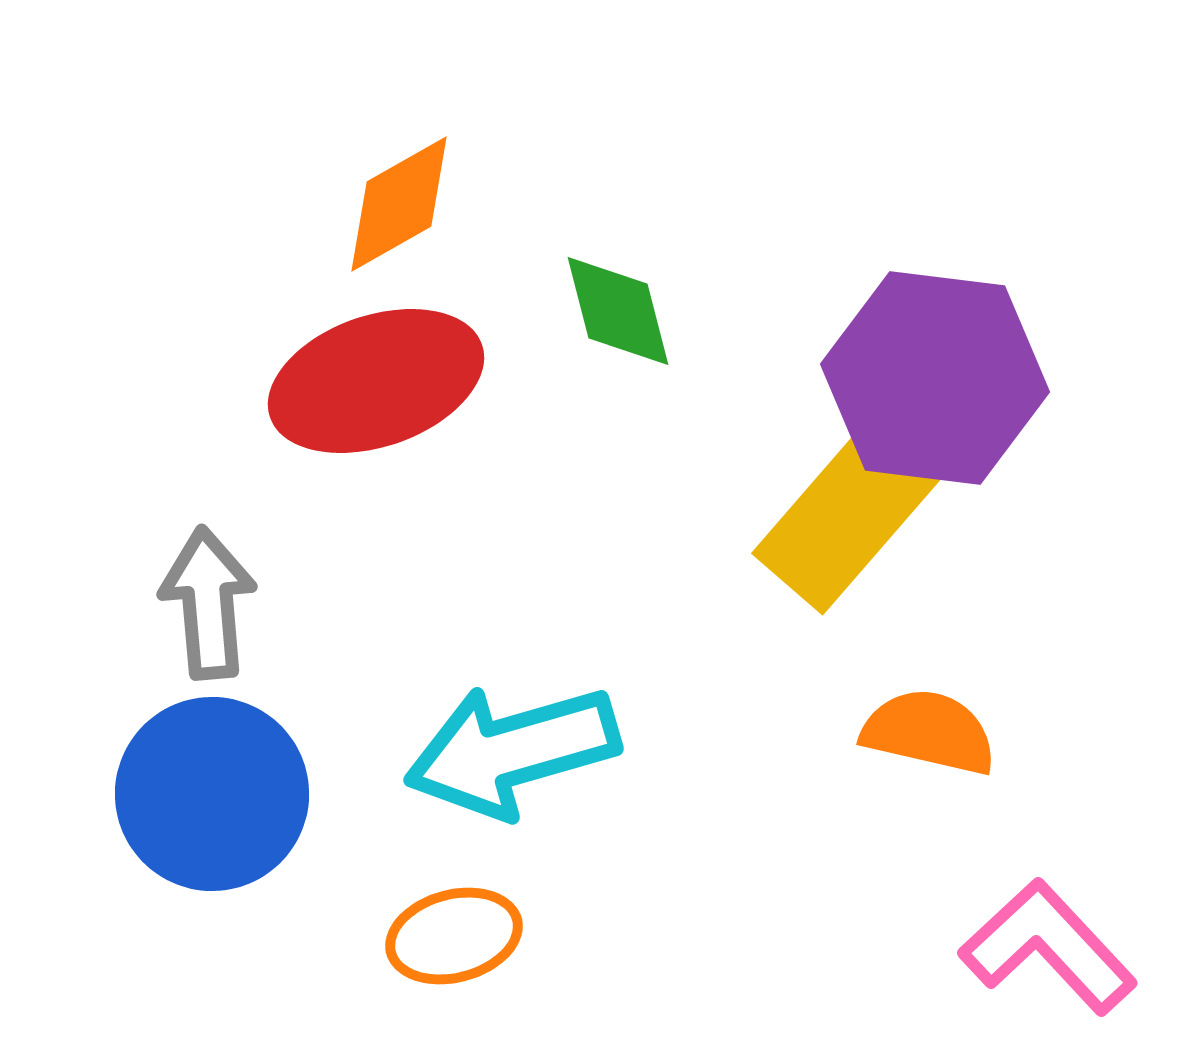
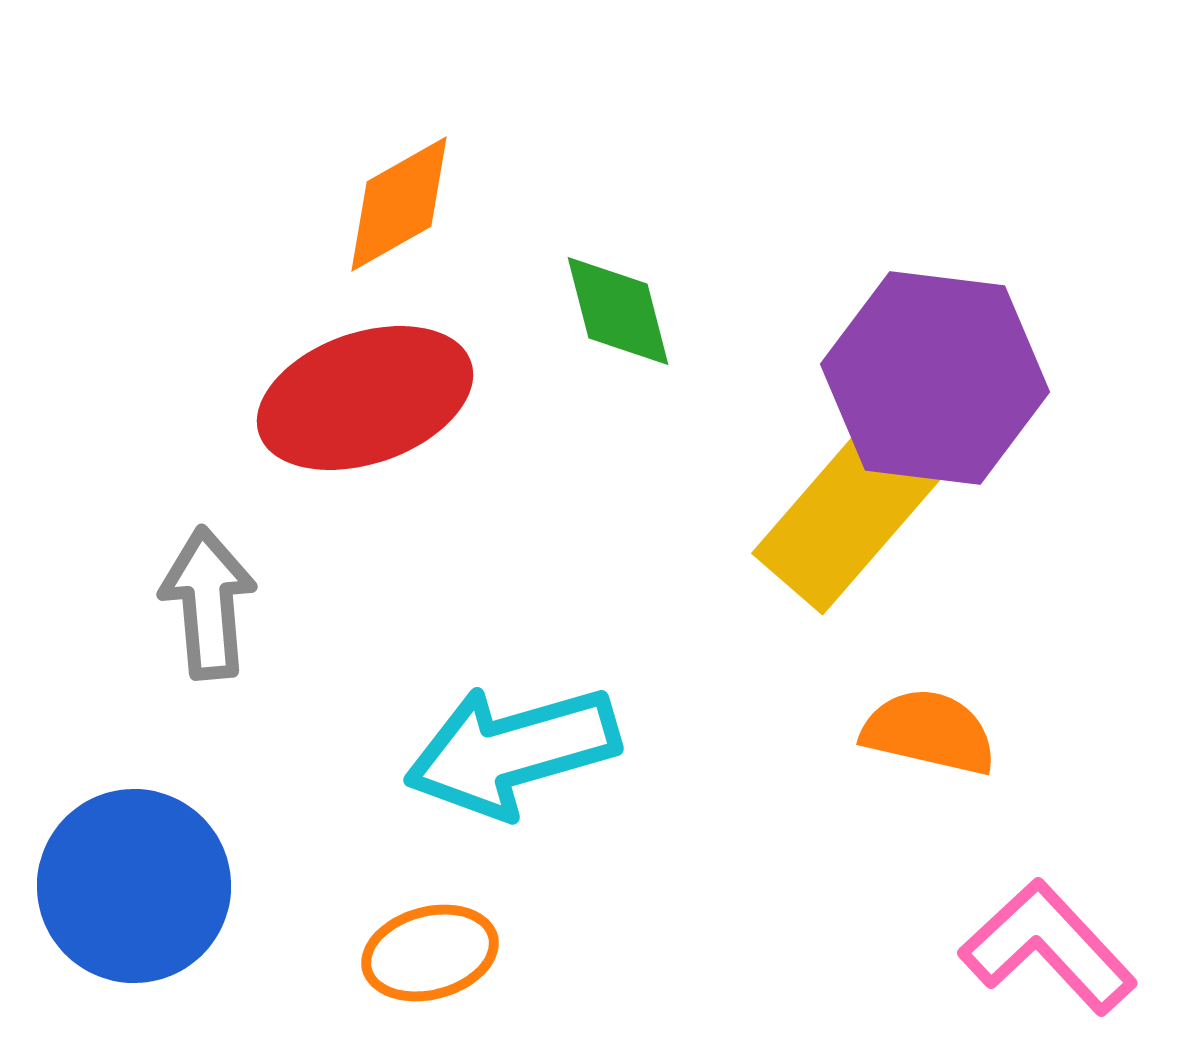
red ellipse: moved 11 px left, 17 px down
blue circle: moved 78 px left, 92 px down
orange ellipse: moved 24 px left, 17 px down
